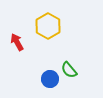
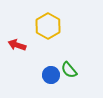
red arrow: moved 3 px down; rotated 42 degrees counterclockwise
blue circle: moved 1 px right, 4 px up
